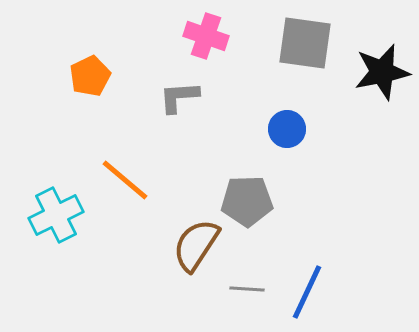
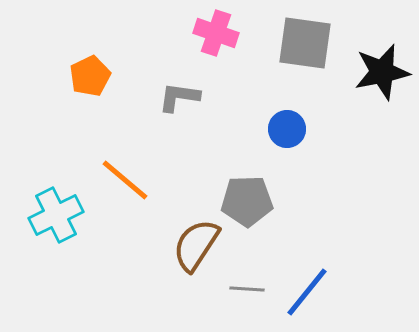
pink cross: moved 10 px right, 3 px up
gray L-shape: rotated 12 degrees clockwise
blue line: rotated 14 degrees clockwise
